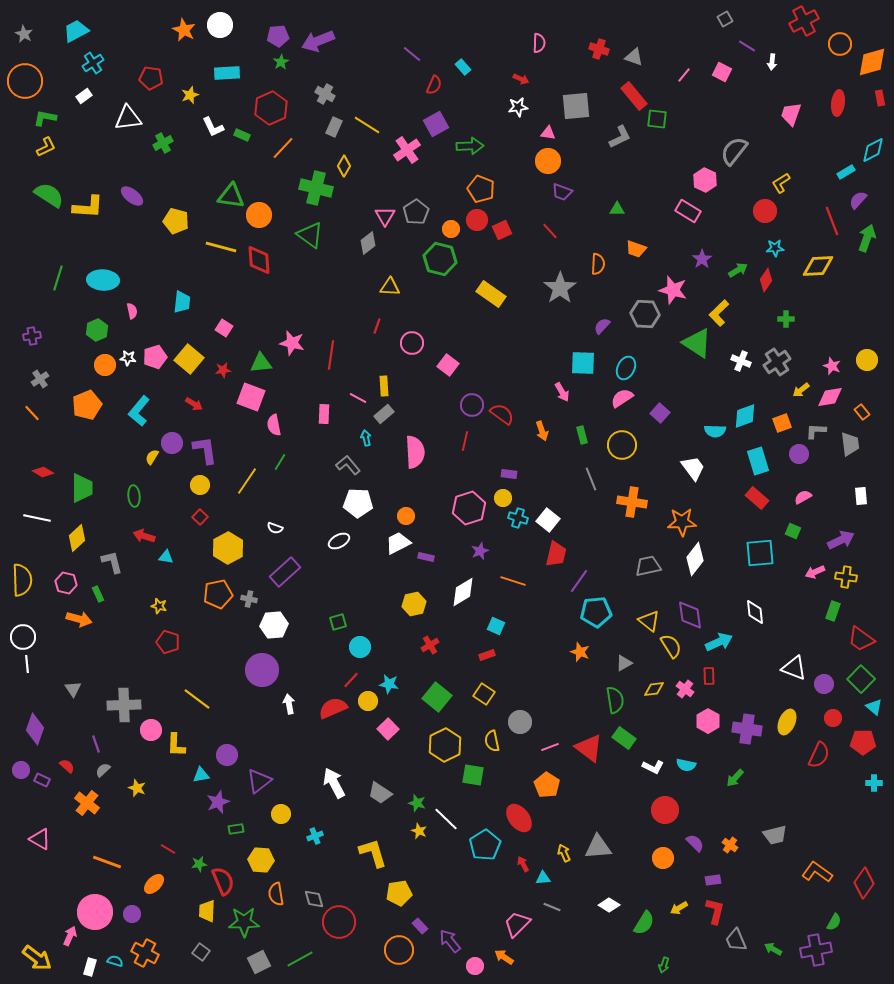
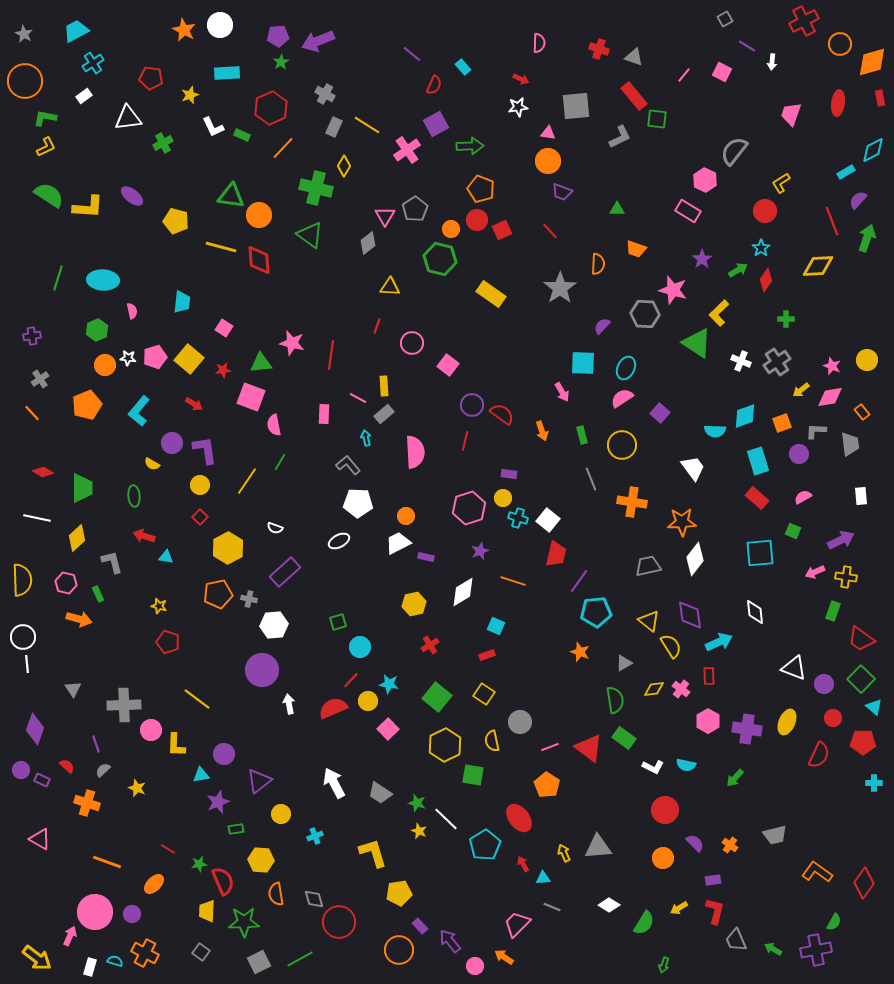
gray pentagon at (416, 212): moved 1 px left, 3 px up
cyan star at (775, 248): moved 14 px left; rotated 30 degrees counterclockwise
yellow semicircle at (152, 457): moved 7 px down; rotated 91 degrees counterclockwise
pink cross at (685, 689): moved 4 px left
purple circle at (227, 755): moved 3 px left, 1 px up
orange cross at (87, 803): rotated 20 degrees counterclockwise
